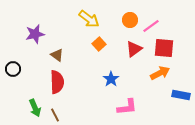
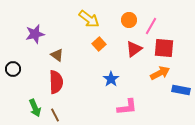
orange circle: moved 1 px left
pink line: rotated 24 degrees counterclockwise
red semicircle: moved 1 px left
blue rectangle: moved 5 px up
